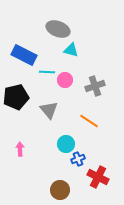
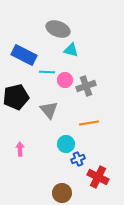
gray cross: moved 9 px left
orange line: moved 2 px down; rotated 42 degrees counterclockwise
brown circle: moved 2 px right, 3 px down
